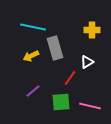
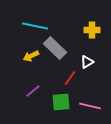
cyan line: moved 2 px right, 1 px up
gray rectangle: rotated 30 degrees counterclockwise
